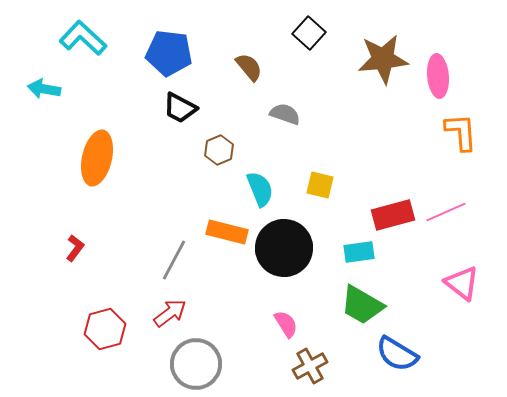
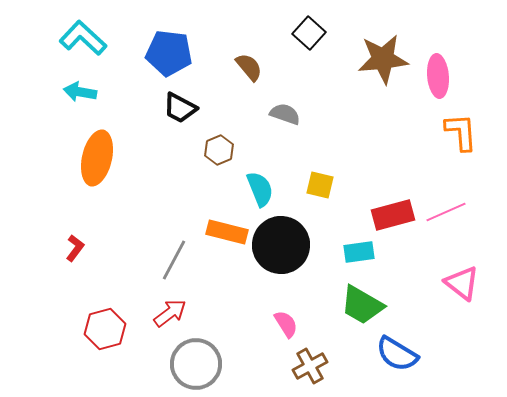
cyan arrow: moved 36 px right, 3 px down
black circle: moved 3 px left, 3 px up
